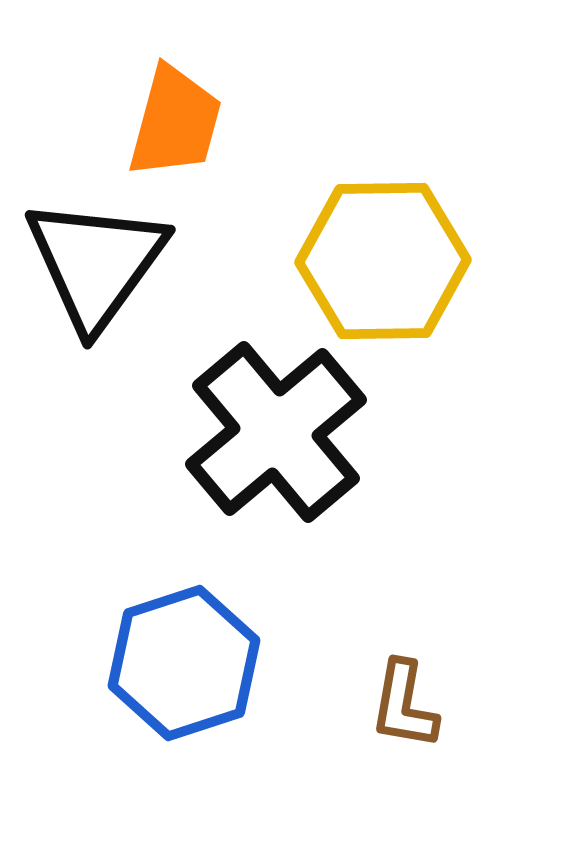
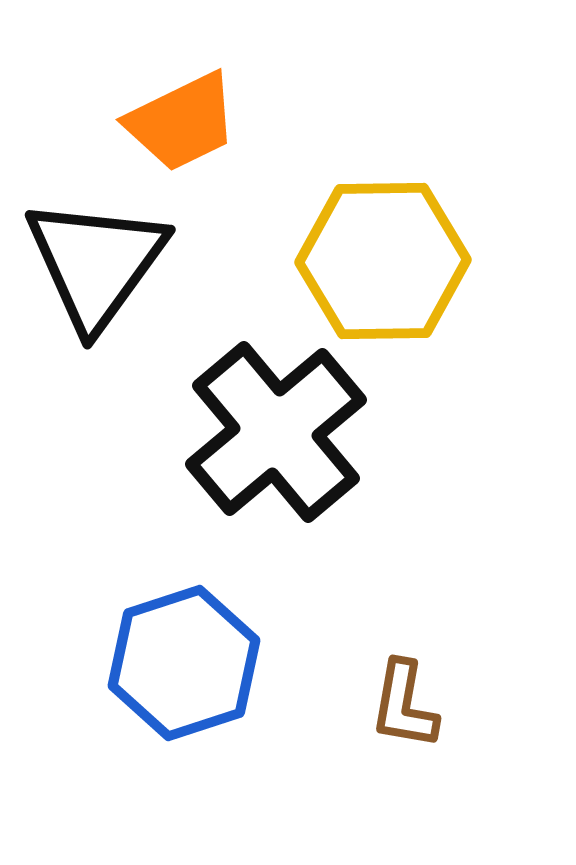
orange trapezoid: moved 7 px right; rotated 49 degrees clockwise
